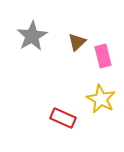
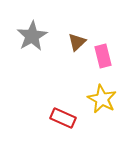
yellow star: moved 1 px right
